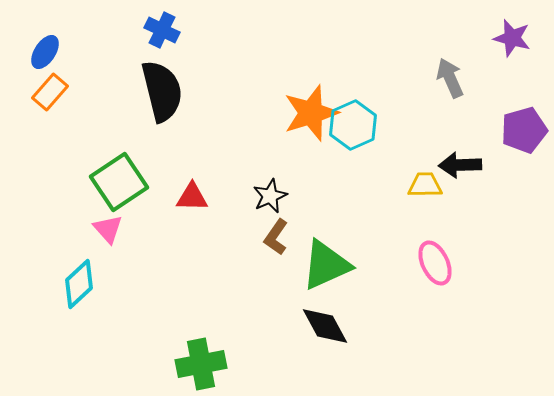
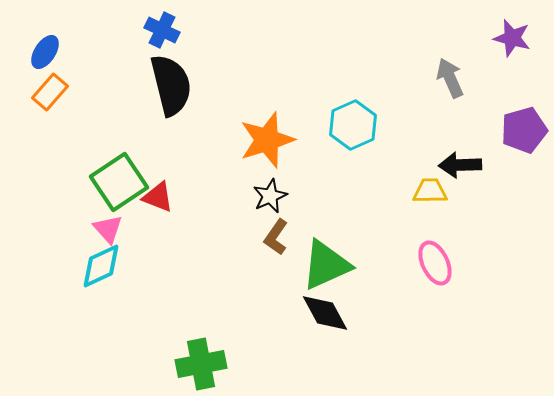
black semicircle: moved 9 px right, 6 px up
orange star: moved 44 px left, 27 px down
yellow trapezoid: moved 5 px right, 6 px down
red triangle: moved 34 px left; rotated 20 degrees clockwise
cyan diamond: moved 22 px right, 18 px up; rotated 18 degrees clockwise
black diamond: moved 13 px up
